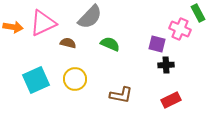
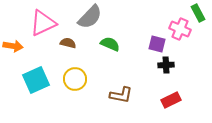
orange arrow: moved 19 px down
